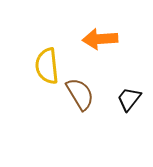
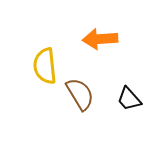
yellow semicircle: moved 2 px left
black trapezoid: rotated 80 degrees counterclockwise
